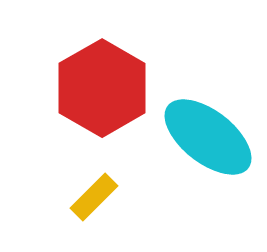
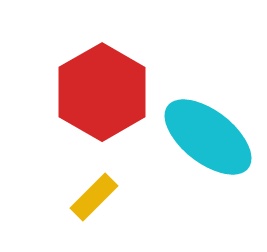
red hexagon: moved 4 px down
